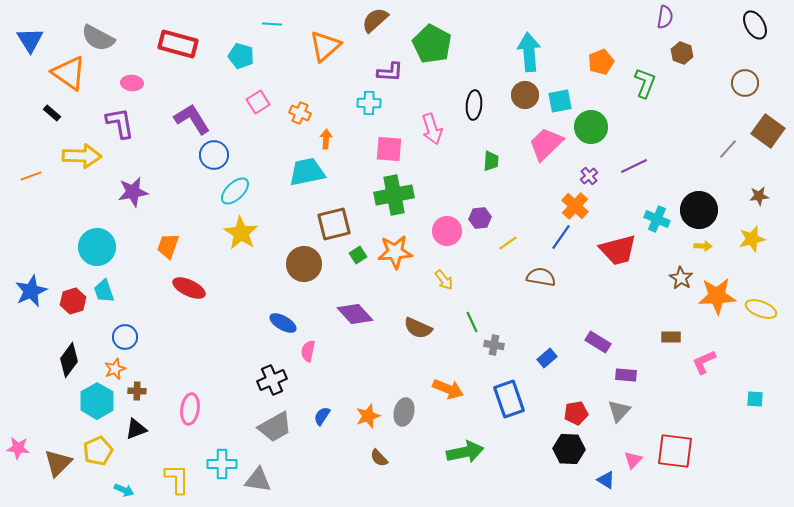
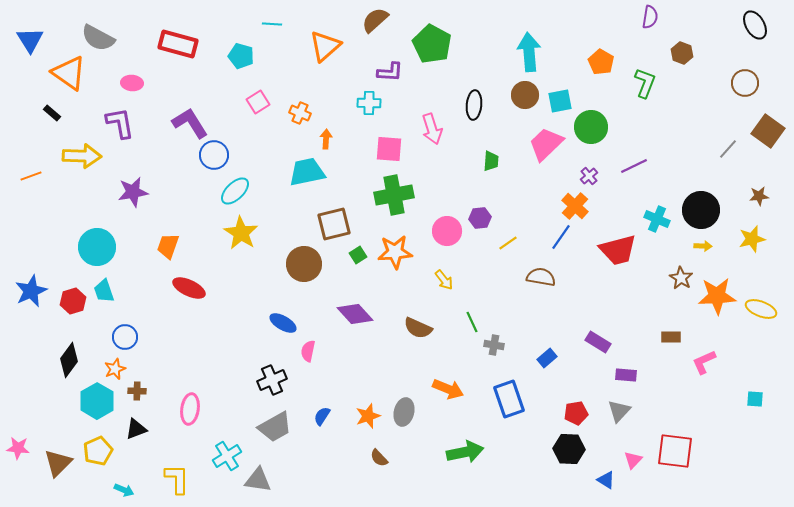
purple semicircle at (665, 17): moved 15 px left
orange pentagon at (601, 62): rotated 20 degrees counterclockwise
purple L-shape at (192, 119): moved 2 px left, 4 px down
black circle at (699, 210): moved 2 px right
cyan cross at (222, 464): moved 5 px right, 8 px up; rotated 32 degrees counterclockwise
